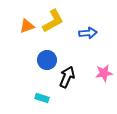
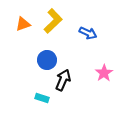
yellow L-shape: rotated 15 degrees counterclockwise
orange triangle: moved 4 px left, 2 px up
blue arrow: rotated 30 degrees clockwise
pink star: rotated 24 degrees counterclockwise
black arrow: moved 4 px left, 3 px down
